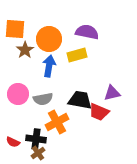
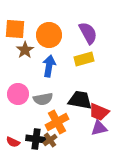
purple semicircle: moved 1 px right, 1 px down; rotated 50 degrees clockwise
orange circle: moved 4 px up
yellow rectangle: moved 7 px right, 4 px down
purple triangle: moved 13 px left, 35 px down
brown cross: moved 12 px right, 13 px up
